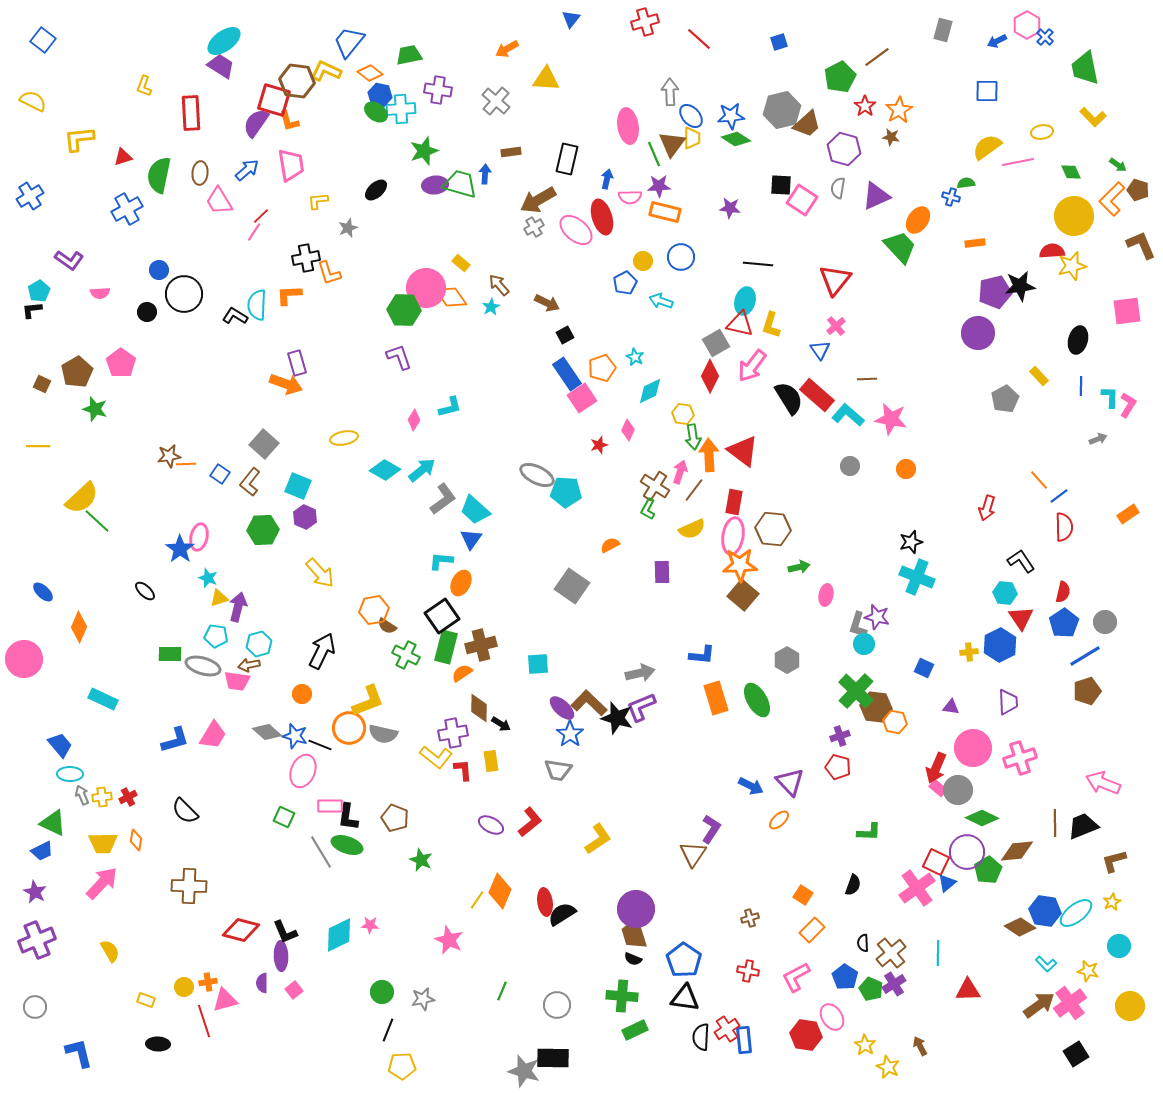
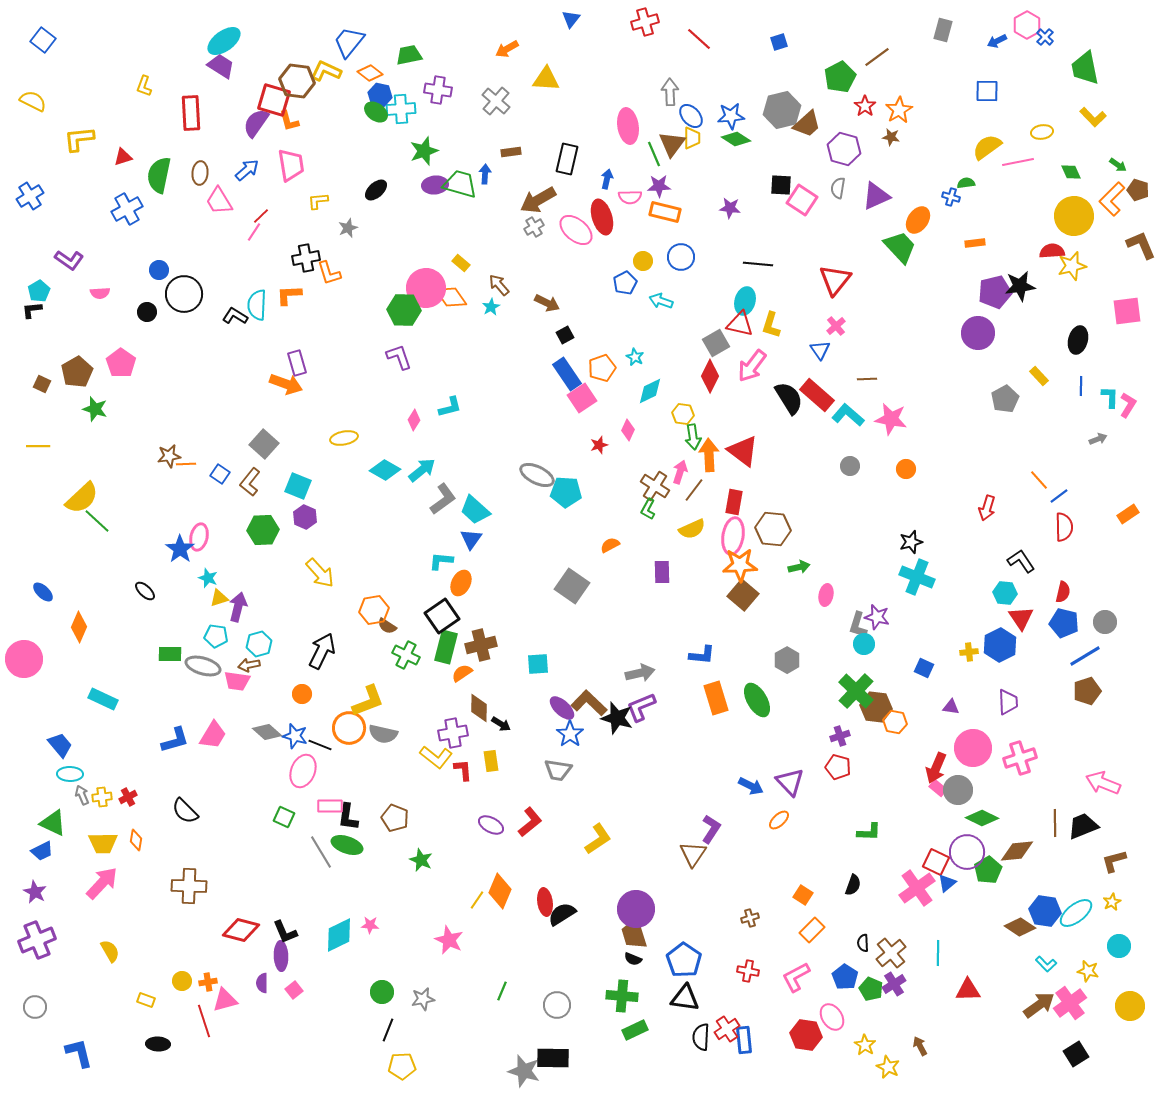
blue pentagon at (1064, 623): rotated 24 degrees counterclockwise
yellow circle at (184, 987): moved 2 px left, 6 px up
